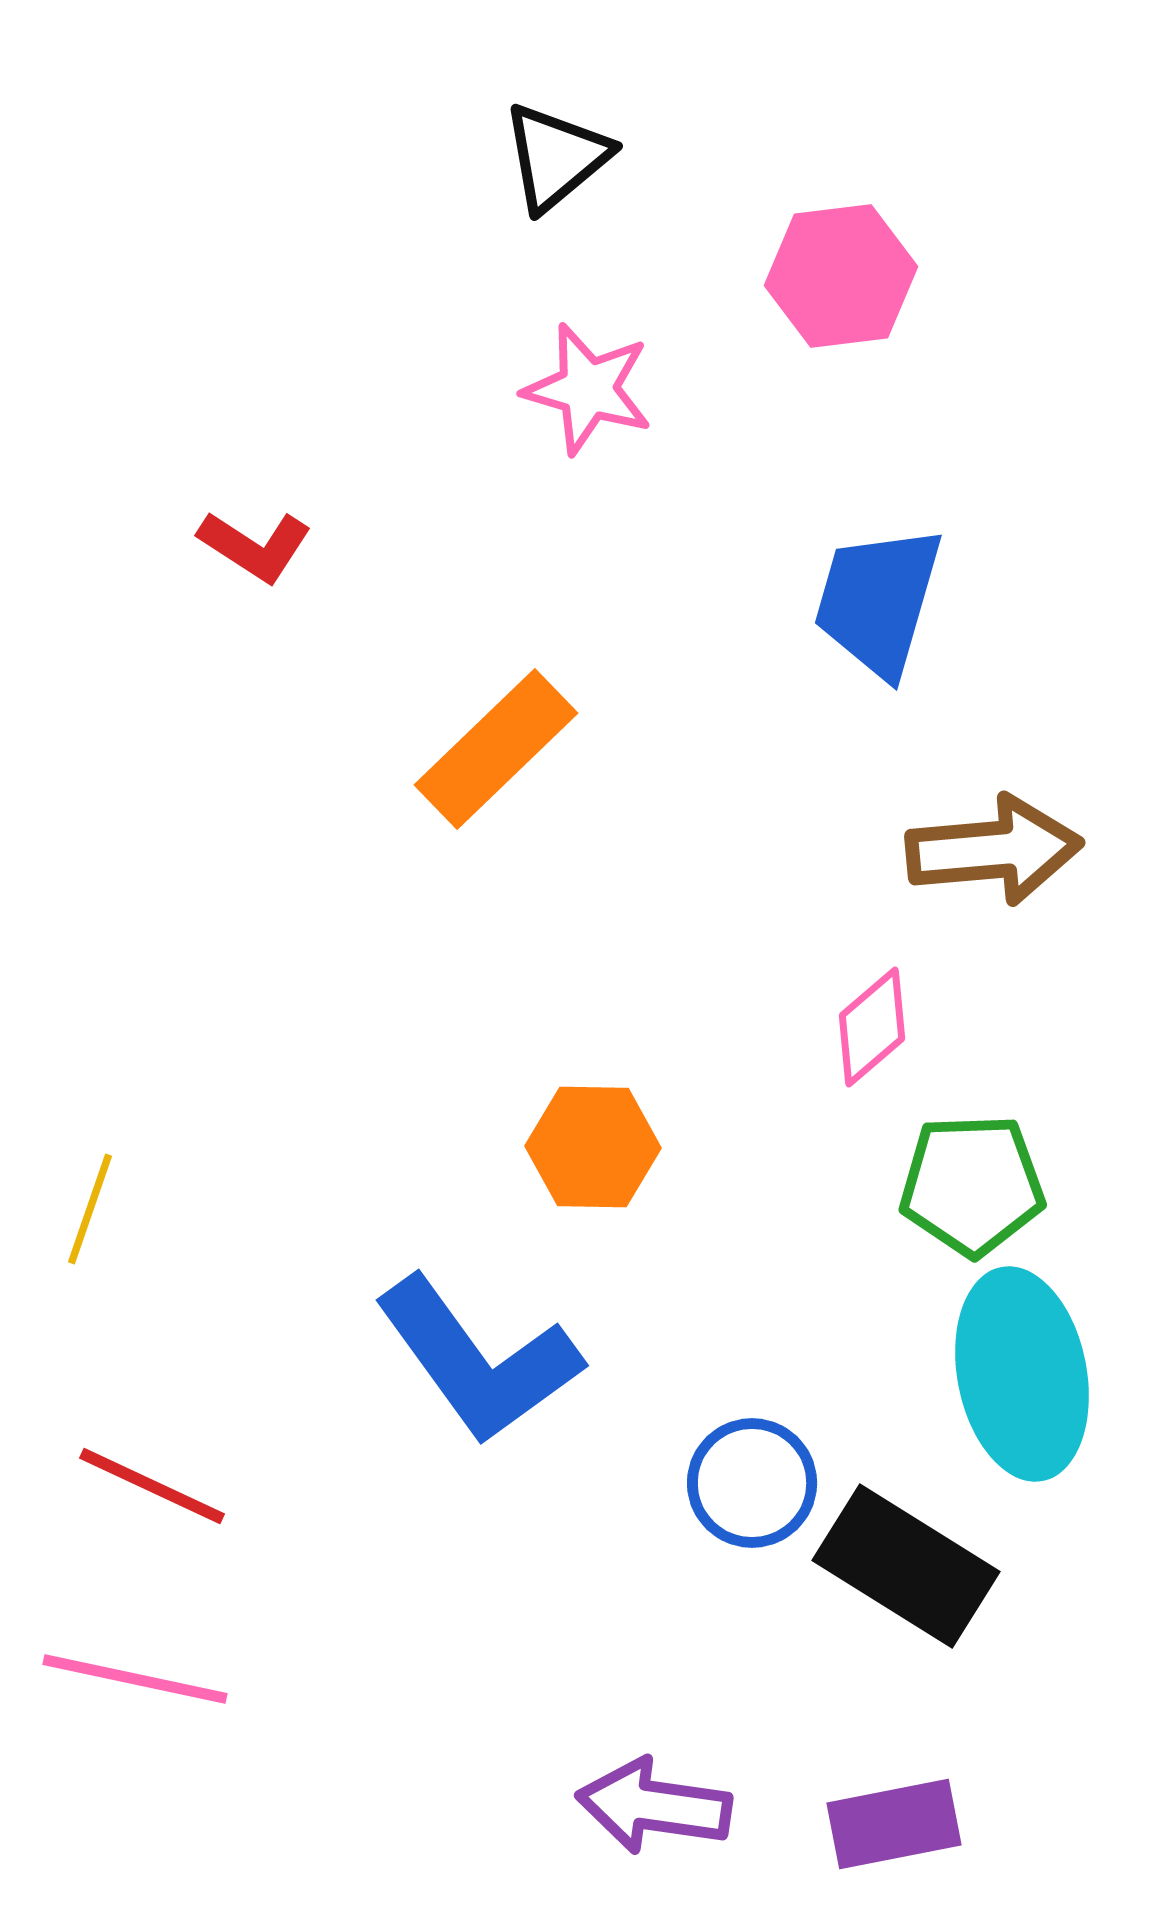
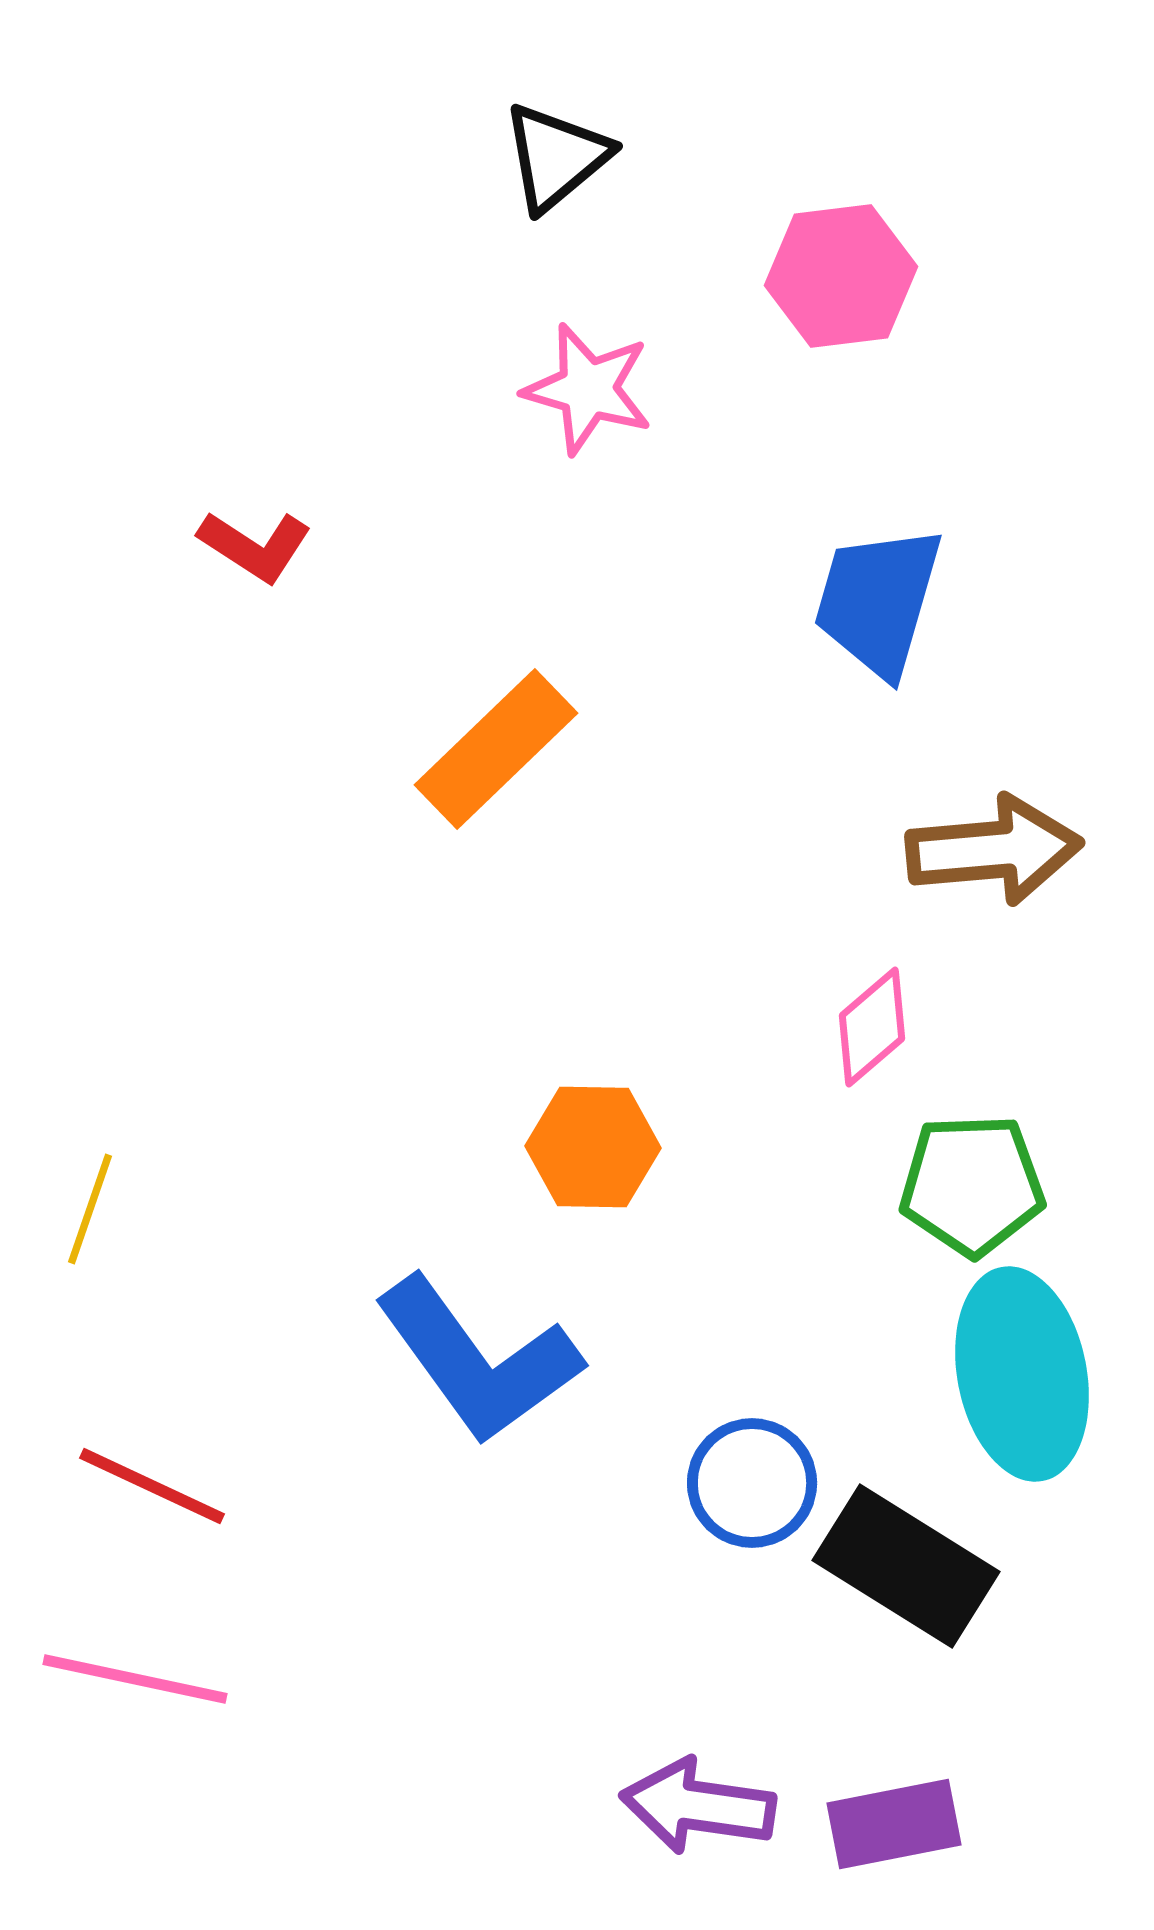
purple arrow: moved 44 px right
